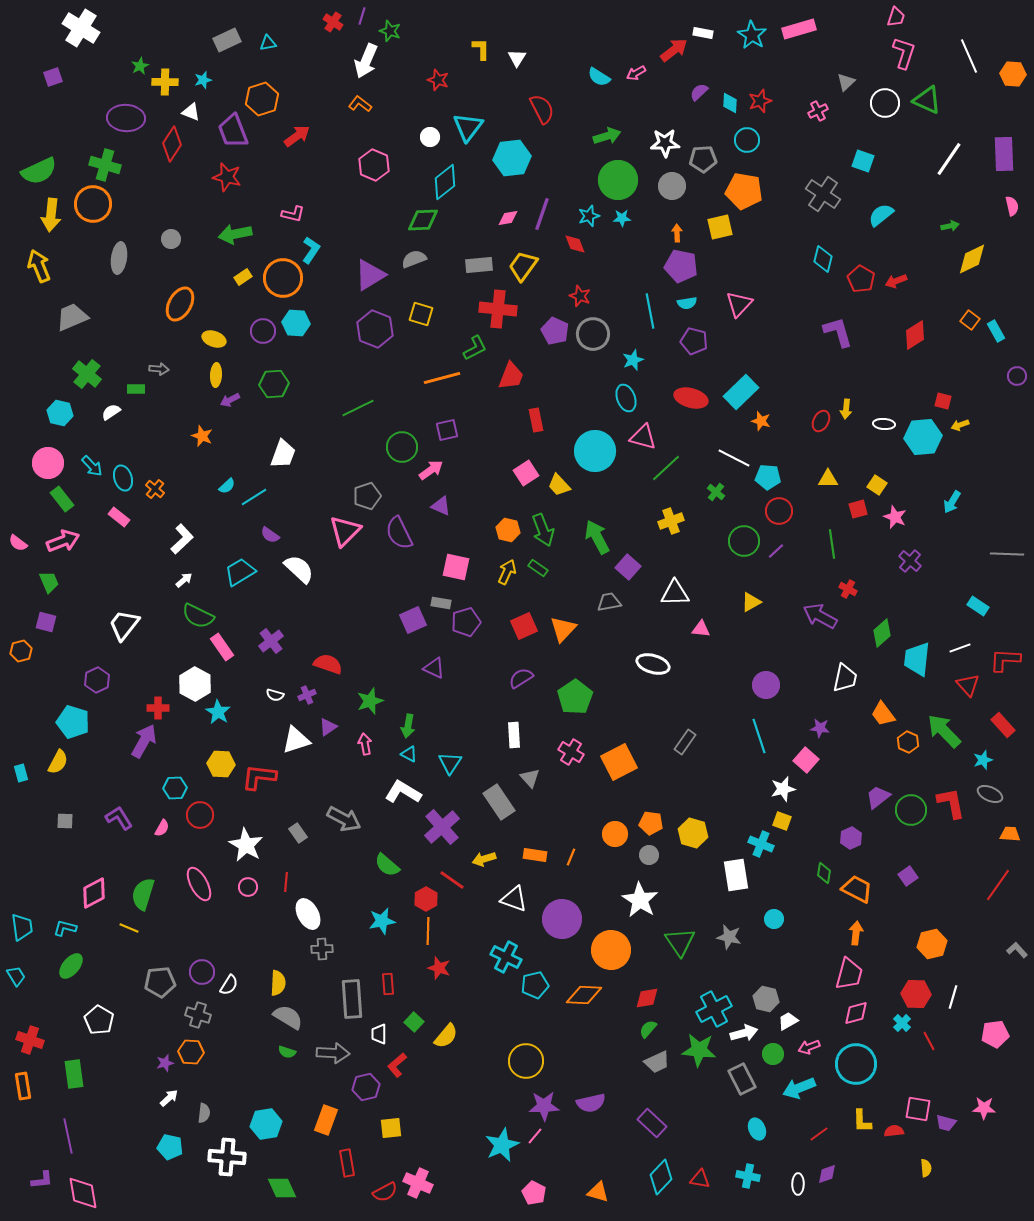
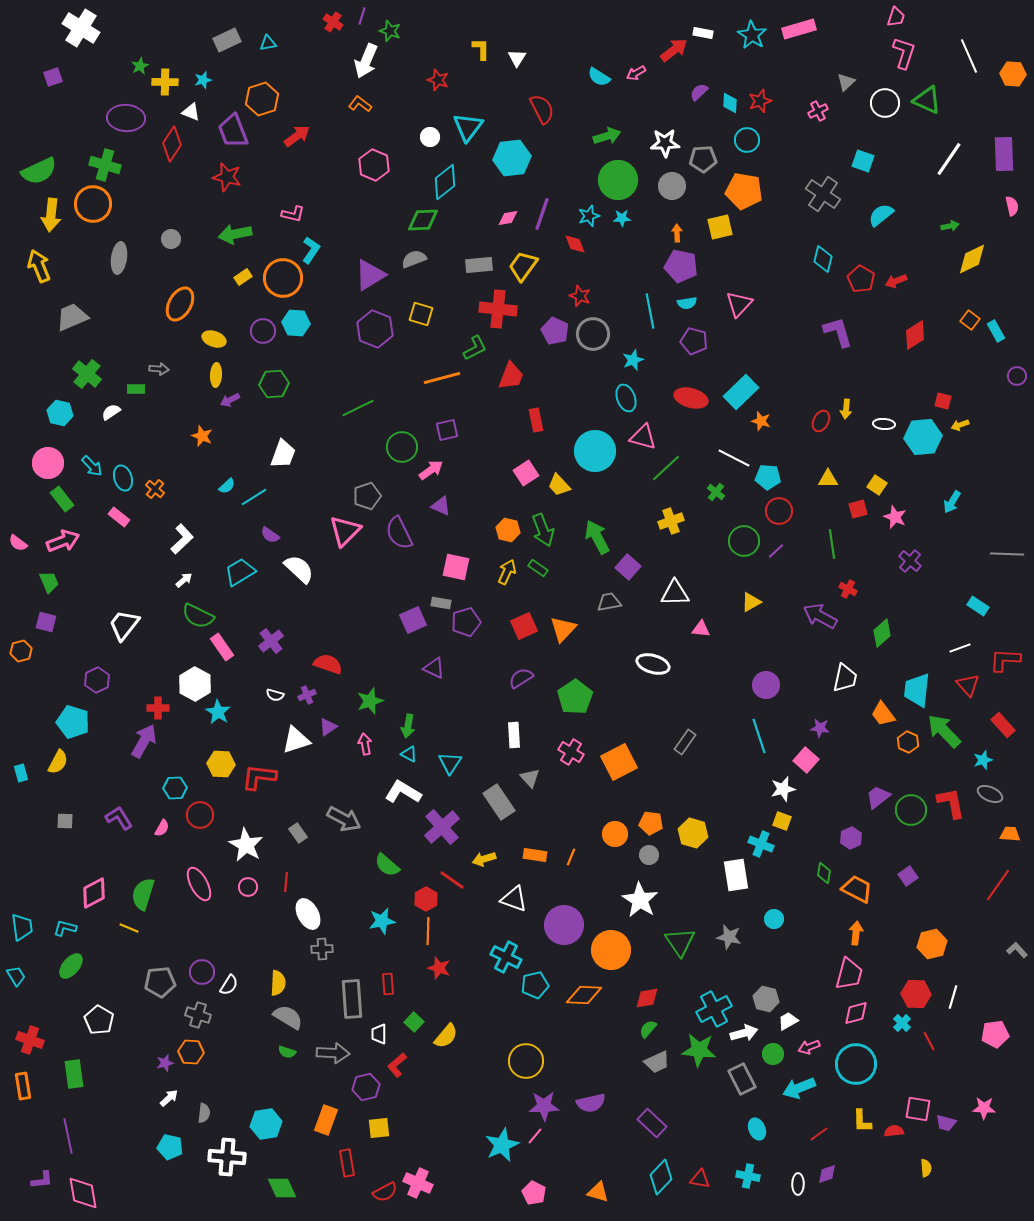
cyan trapezoid at (917, 659): moved 31 px down
purple circle at (562, 919): moved 2 px right, 6 px down
yellow square at (391, 1128): moved 12 px left
